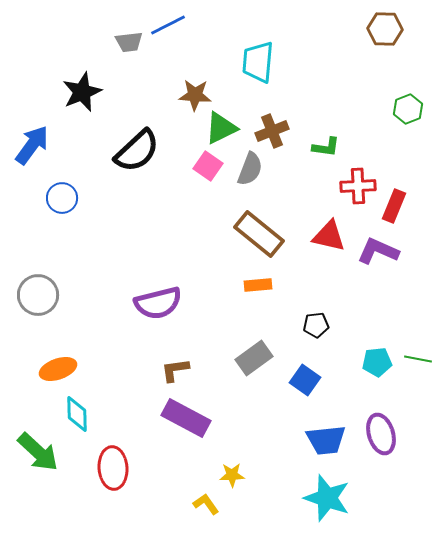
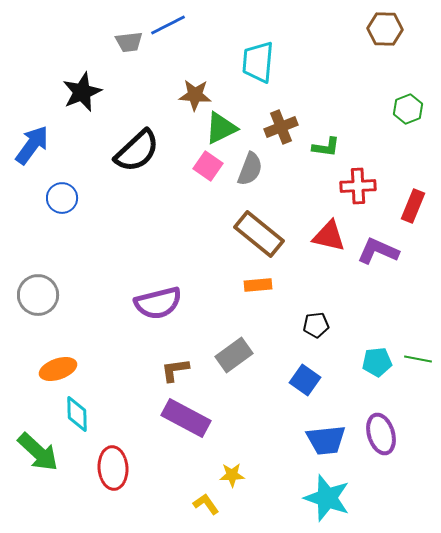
brown cross: moved 9 px right, 4 px up
red rectangle: moved 19 px right
gray rectangle: moved 20 px left, 3 px up
